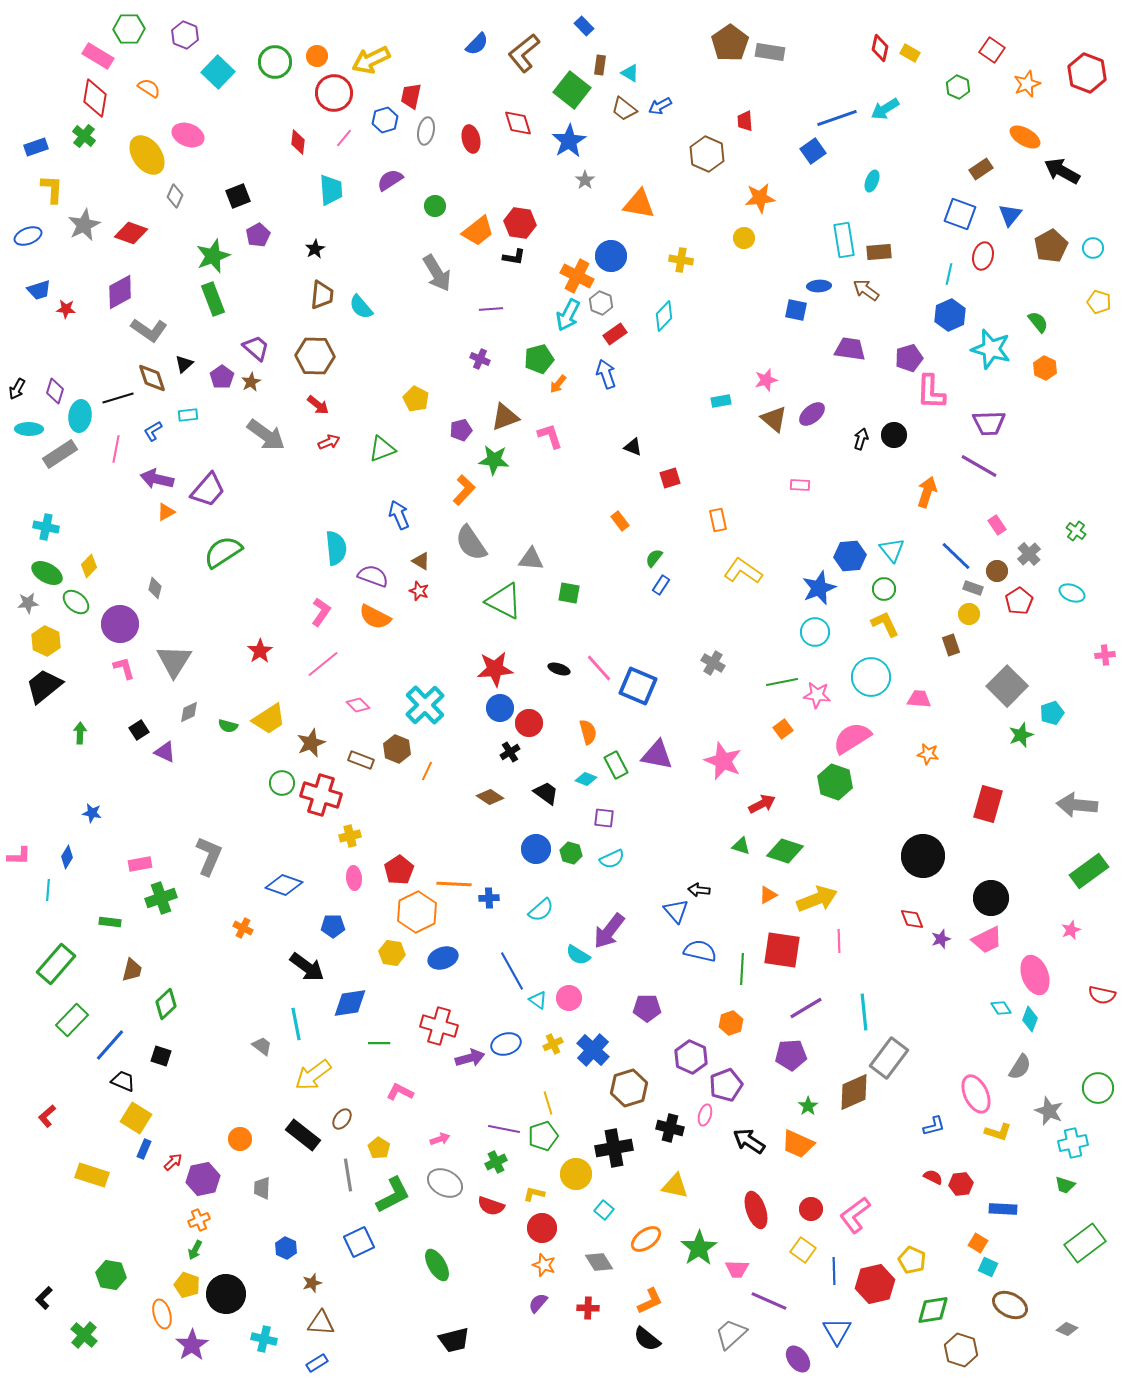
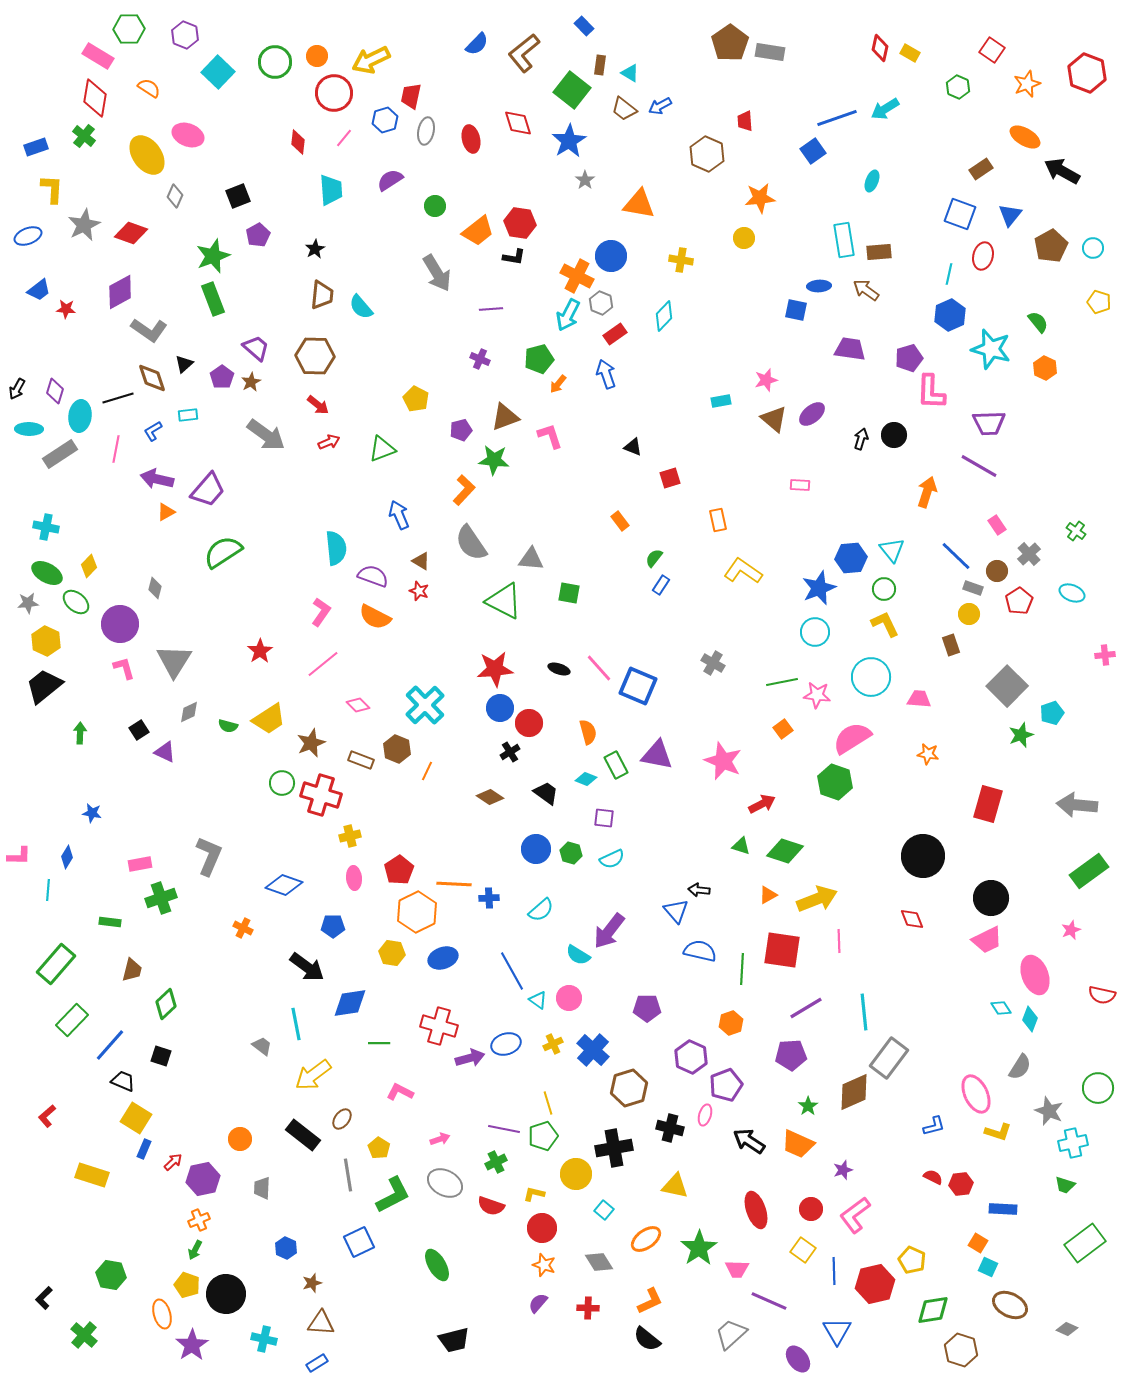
blue trapezoid at (39, 290): rotated 20 degrees counterclockwise
blue hexagon at (850, 556): moved 1 px right, 2 px down
purple star at (941, 939): moved 98 px left, 231 px down
